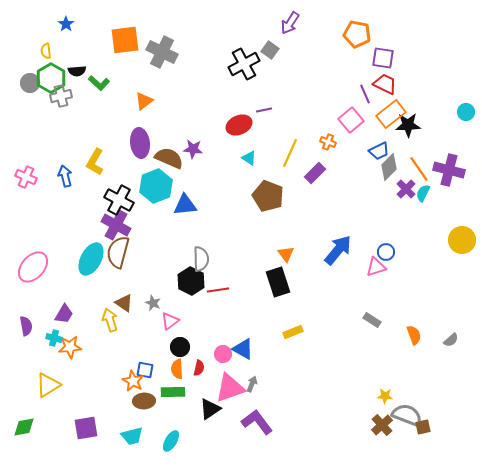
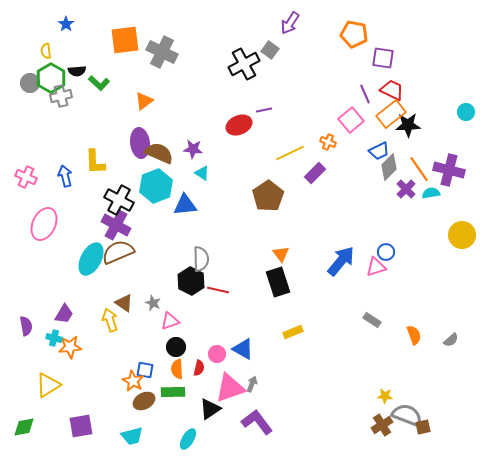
orange pentagon at (357, 34): moved 3 px left
red trapezoid at (385, 84): moved 7 px right, 6 px down
yellow line at (290, 153): rotated 40 degrees clockwise
brown semicircle at (169, 158): moved 10 px left, 5 px up
cyan triangle at (249, 158): moved 47 px left, 15 px down
yellow L-shape at (95, 162): rotated 32 degrees counterclockwise
cyan semicircle at (423, 193): moved 8 px right; rotated 54 degrees clockwise
brown pentagon at (268, 196): rotated 16 degrees clockwise
yellow circle at (462, 240): moved 5 px up
blue arrow at (338, 250): moved 3 px right, 11 px down
brown semicircle at (118, 252): rotated 52 degrees clockwise
orange triangle at (286, 254): moved 5 px left
pink ellipse at (33, 267): moved 11 px right, 43 px up; rotated 16 degrees counterclockwise
red line at (218, 290): rotated 20 degrees clockwise
pink triangle at (170, 321): rotated 18 degrees clockwise
black circle at (180, 347): moved 4 px left
pink circle at (223, 354): moved 6 px left
brown ellipse at (144, 401): rotated 25 degrees counterclockwise
brown cross at (382, 425): rotated 10 degrees clockwise
purple square at (86, 428): moved 5 px left, 2 px up
cyan ellipse at (171, 441): moved 17 px right, 2 px up
